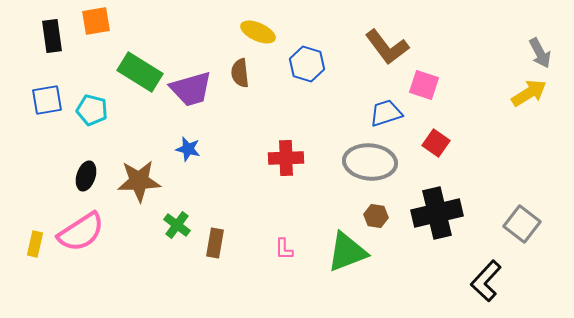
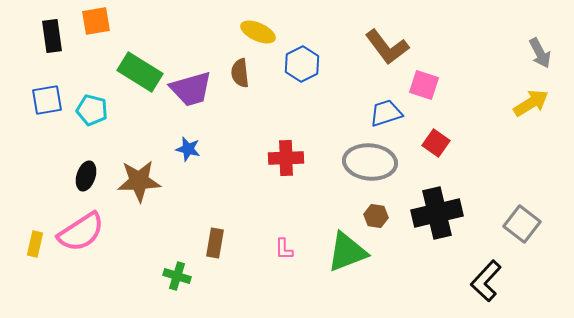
blue hexagon: moved 5 px left; rotated 16 degrees clockwise
yellow arrow: moved 2 px right, 10 px down
green cross: moved 51 px down; rotated 20 degrees counterclockwise
